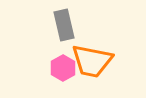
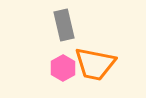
orange trapezoid: moved 3 px right, 3 px down
